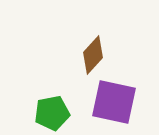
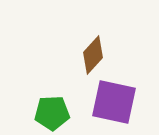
green pentagon: rotated 8 degrees clockwise
